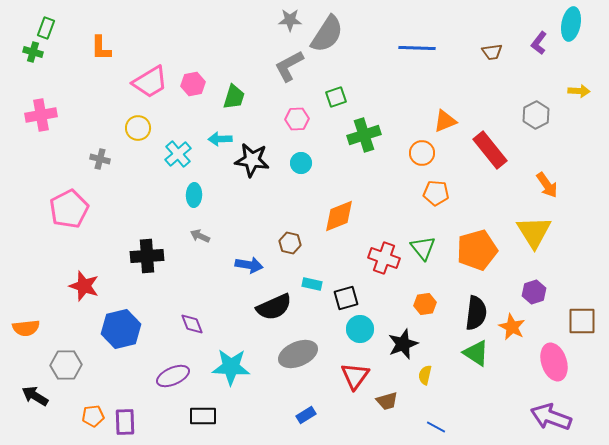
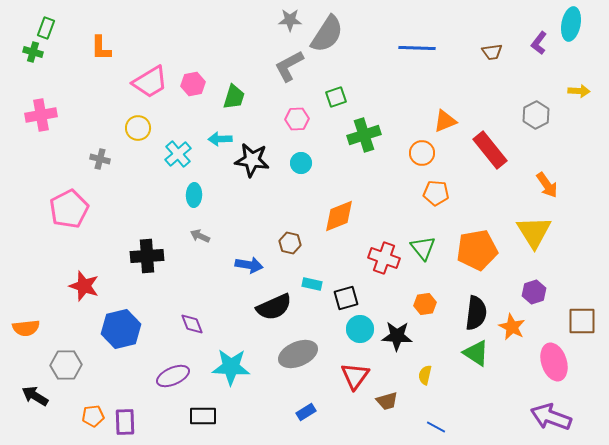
orange pentagon at (477, 250): rotated 6 degrees clockwise
black star at (403, 344): moved 6 px left, 8 px up; rotated 24 degrees clockwise
blue rectangle at (306, 415): moved 3 px up
